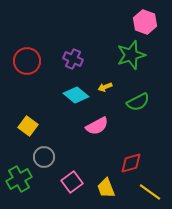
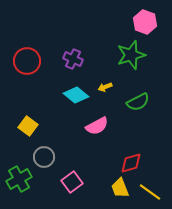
yellow trapezoid: moved 14 px right
